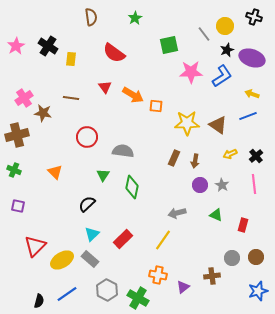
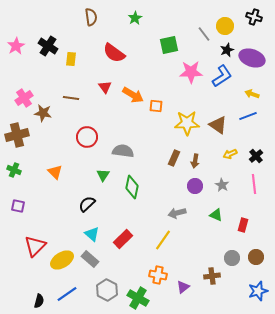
purple circle at (200, 185): moved 5 px left, 1 px down
cyan triangle at (92, 234): rotated 35 degrees counterclockwise
